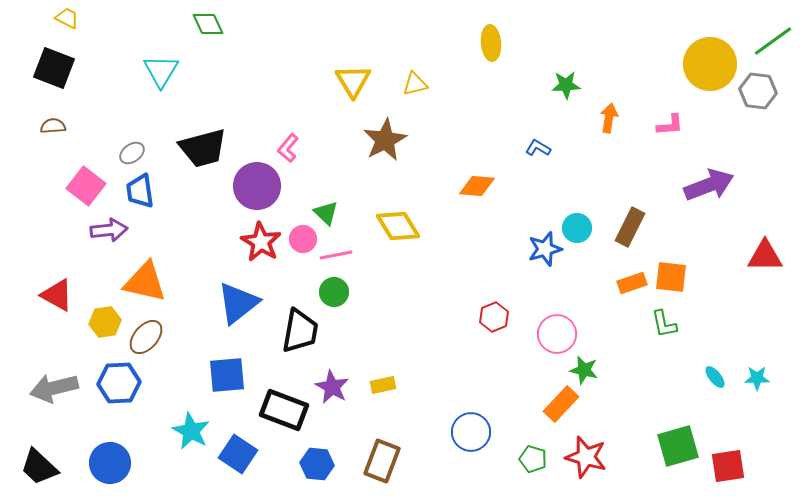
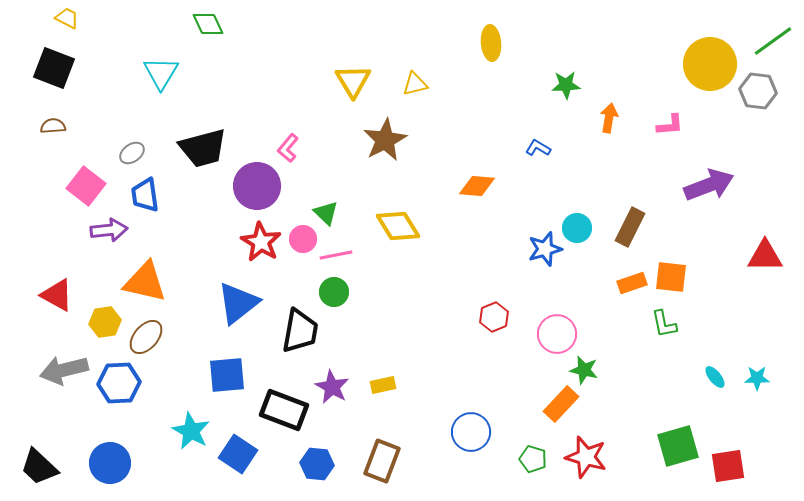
cyan triangle at (161, 71): moved 2 px down
blue trapezoid at (140, 191): moved 5 px right, 4 px down
gray arrow at (54, 388): moved 10 px right, 18 px up
